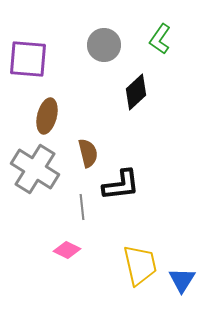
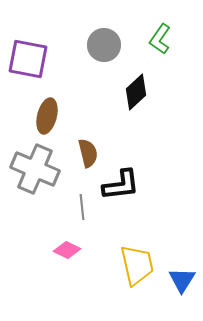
purple square: rotated 6 degrees clockwise
gray cross: rotated 9 degrees counterclockwise
yellow trapezoid: moved 3 px left
